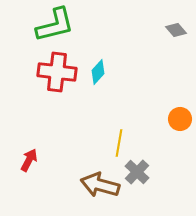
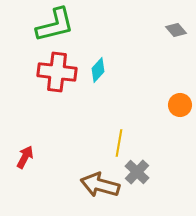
cyan diamond: moved 2 px up
orange circle: moved 14 px up
red arrow: moved 4 px left, 3 px up
